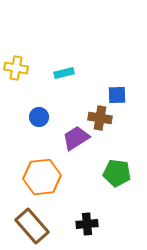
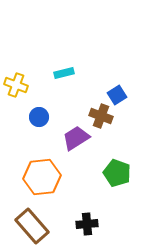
yellow cross: moved 17 px down; rotated 10 degrees clockwise
blue square: rotated 30 degrees counterclockwise
brown cross: moved 1 px right, 2 px up; rotated 10 degrees clockwise
green pentagon: rotated 12 degrees clockwise
